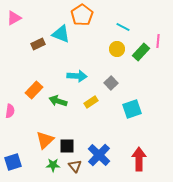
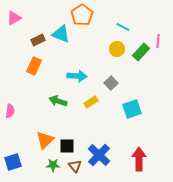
brown rectangle: moved 4 px up
orange rectangle: moved 24 px up; rotated 18 degrees counterclockwise
